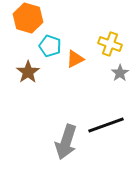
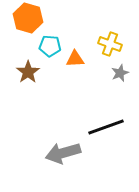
cyan pentagon: rotated 15 degrees counterclockwise
orange triangle: rotated 24 degrees clockwise
gray star: rotated 12 degrees clockwise
black line: moved 2 px down
gray arrow: moved 3 px left, 11 px down; rotated 56 degrees clockwise
